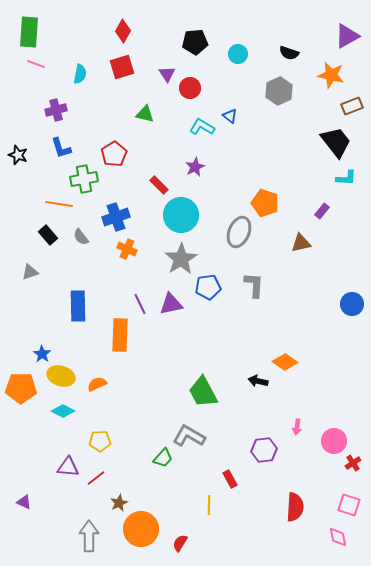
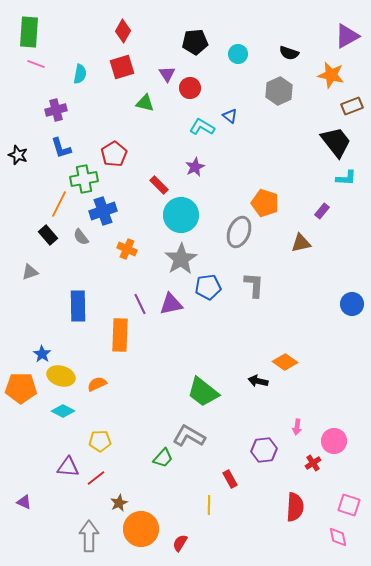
green triangle at (145, 114): moved 11 px up
orange line at (59, 204): rotated 72 degrees counterclockwise
blue cross at (116, 217): moved 13 px left, 6 px up
green trapezoid at (203, 392): rotated 24 degrees counterclockwise
red cross at (353, 463): moved 40 px left
